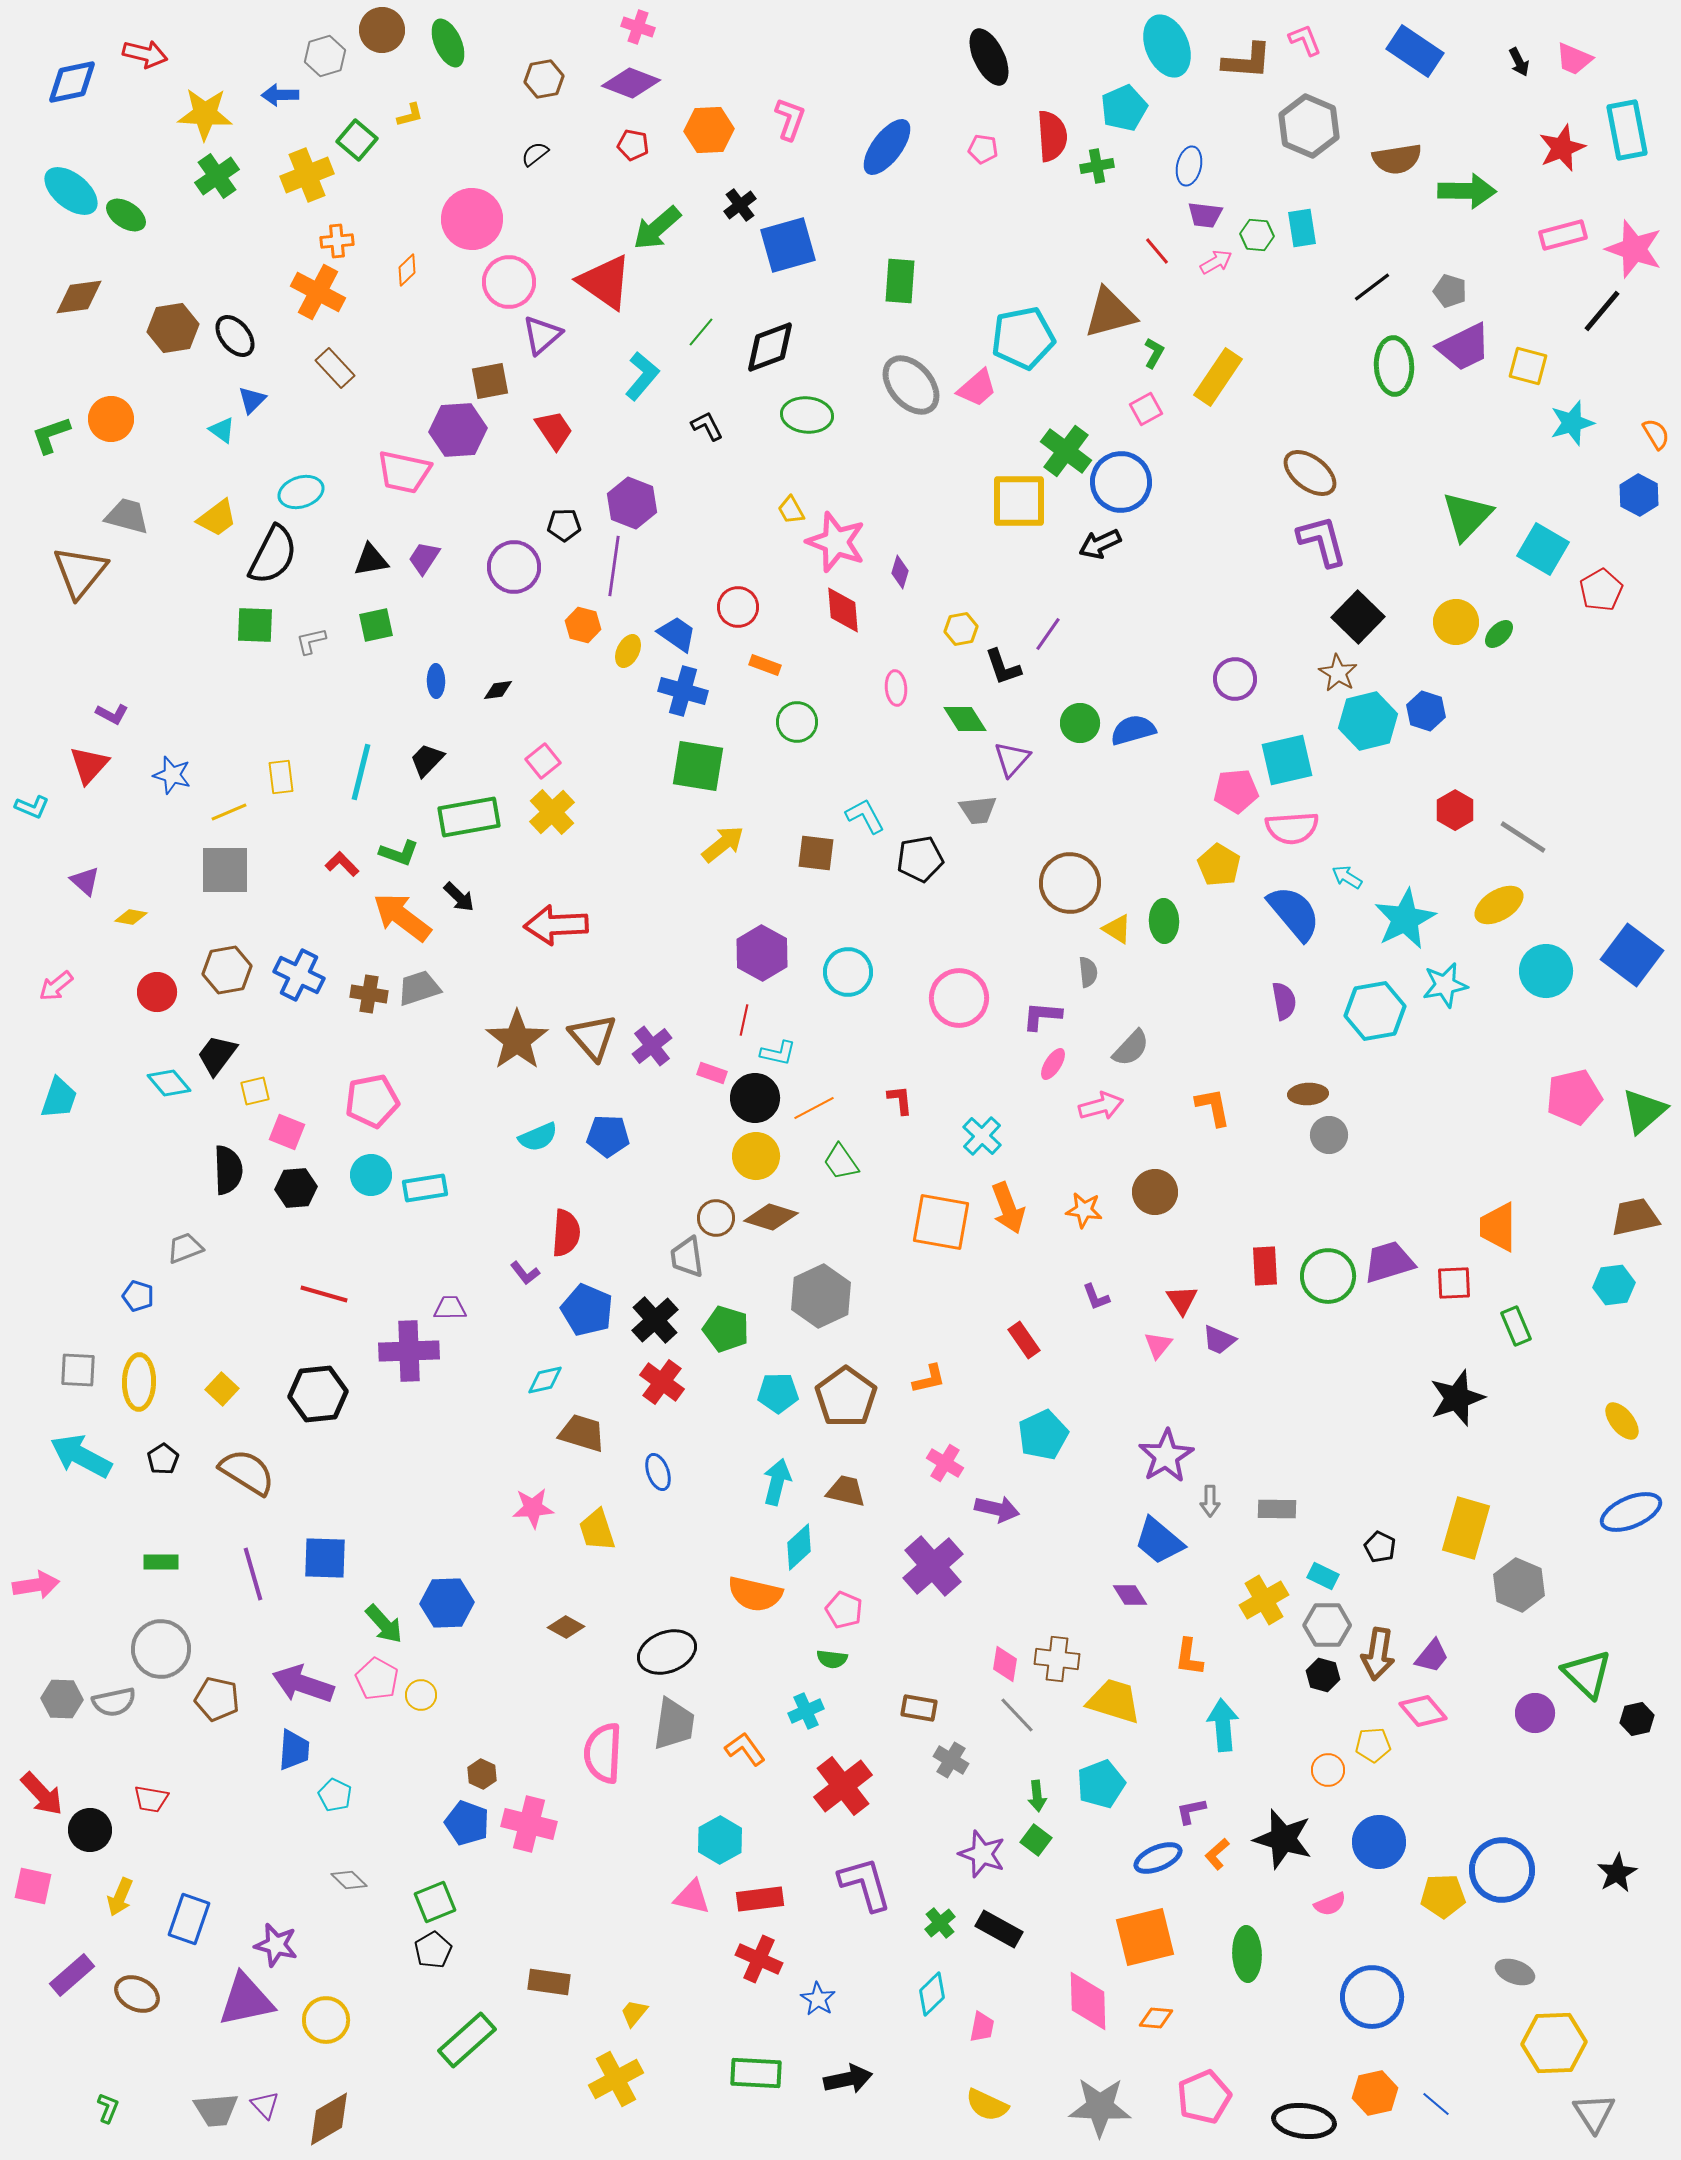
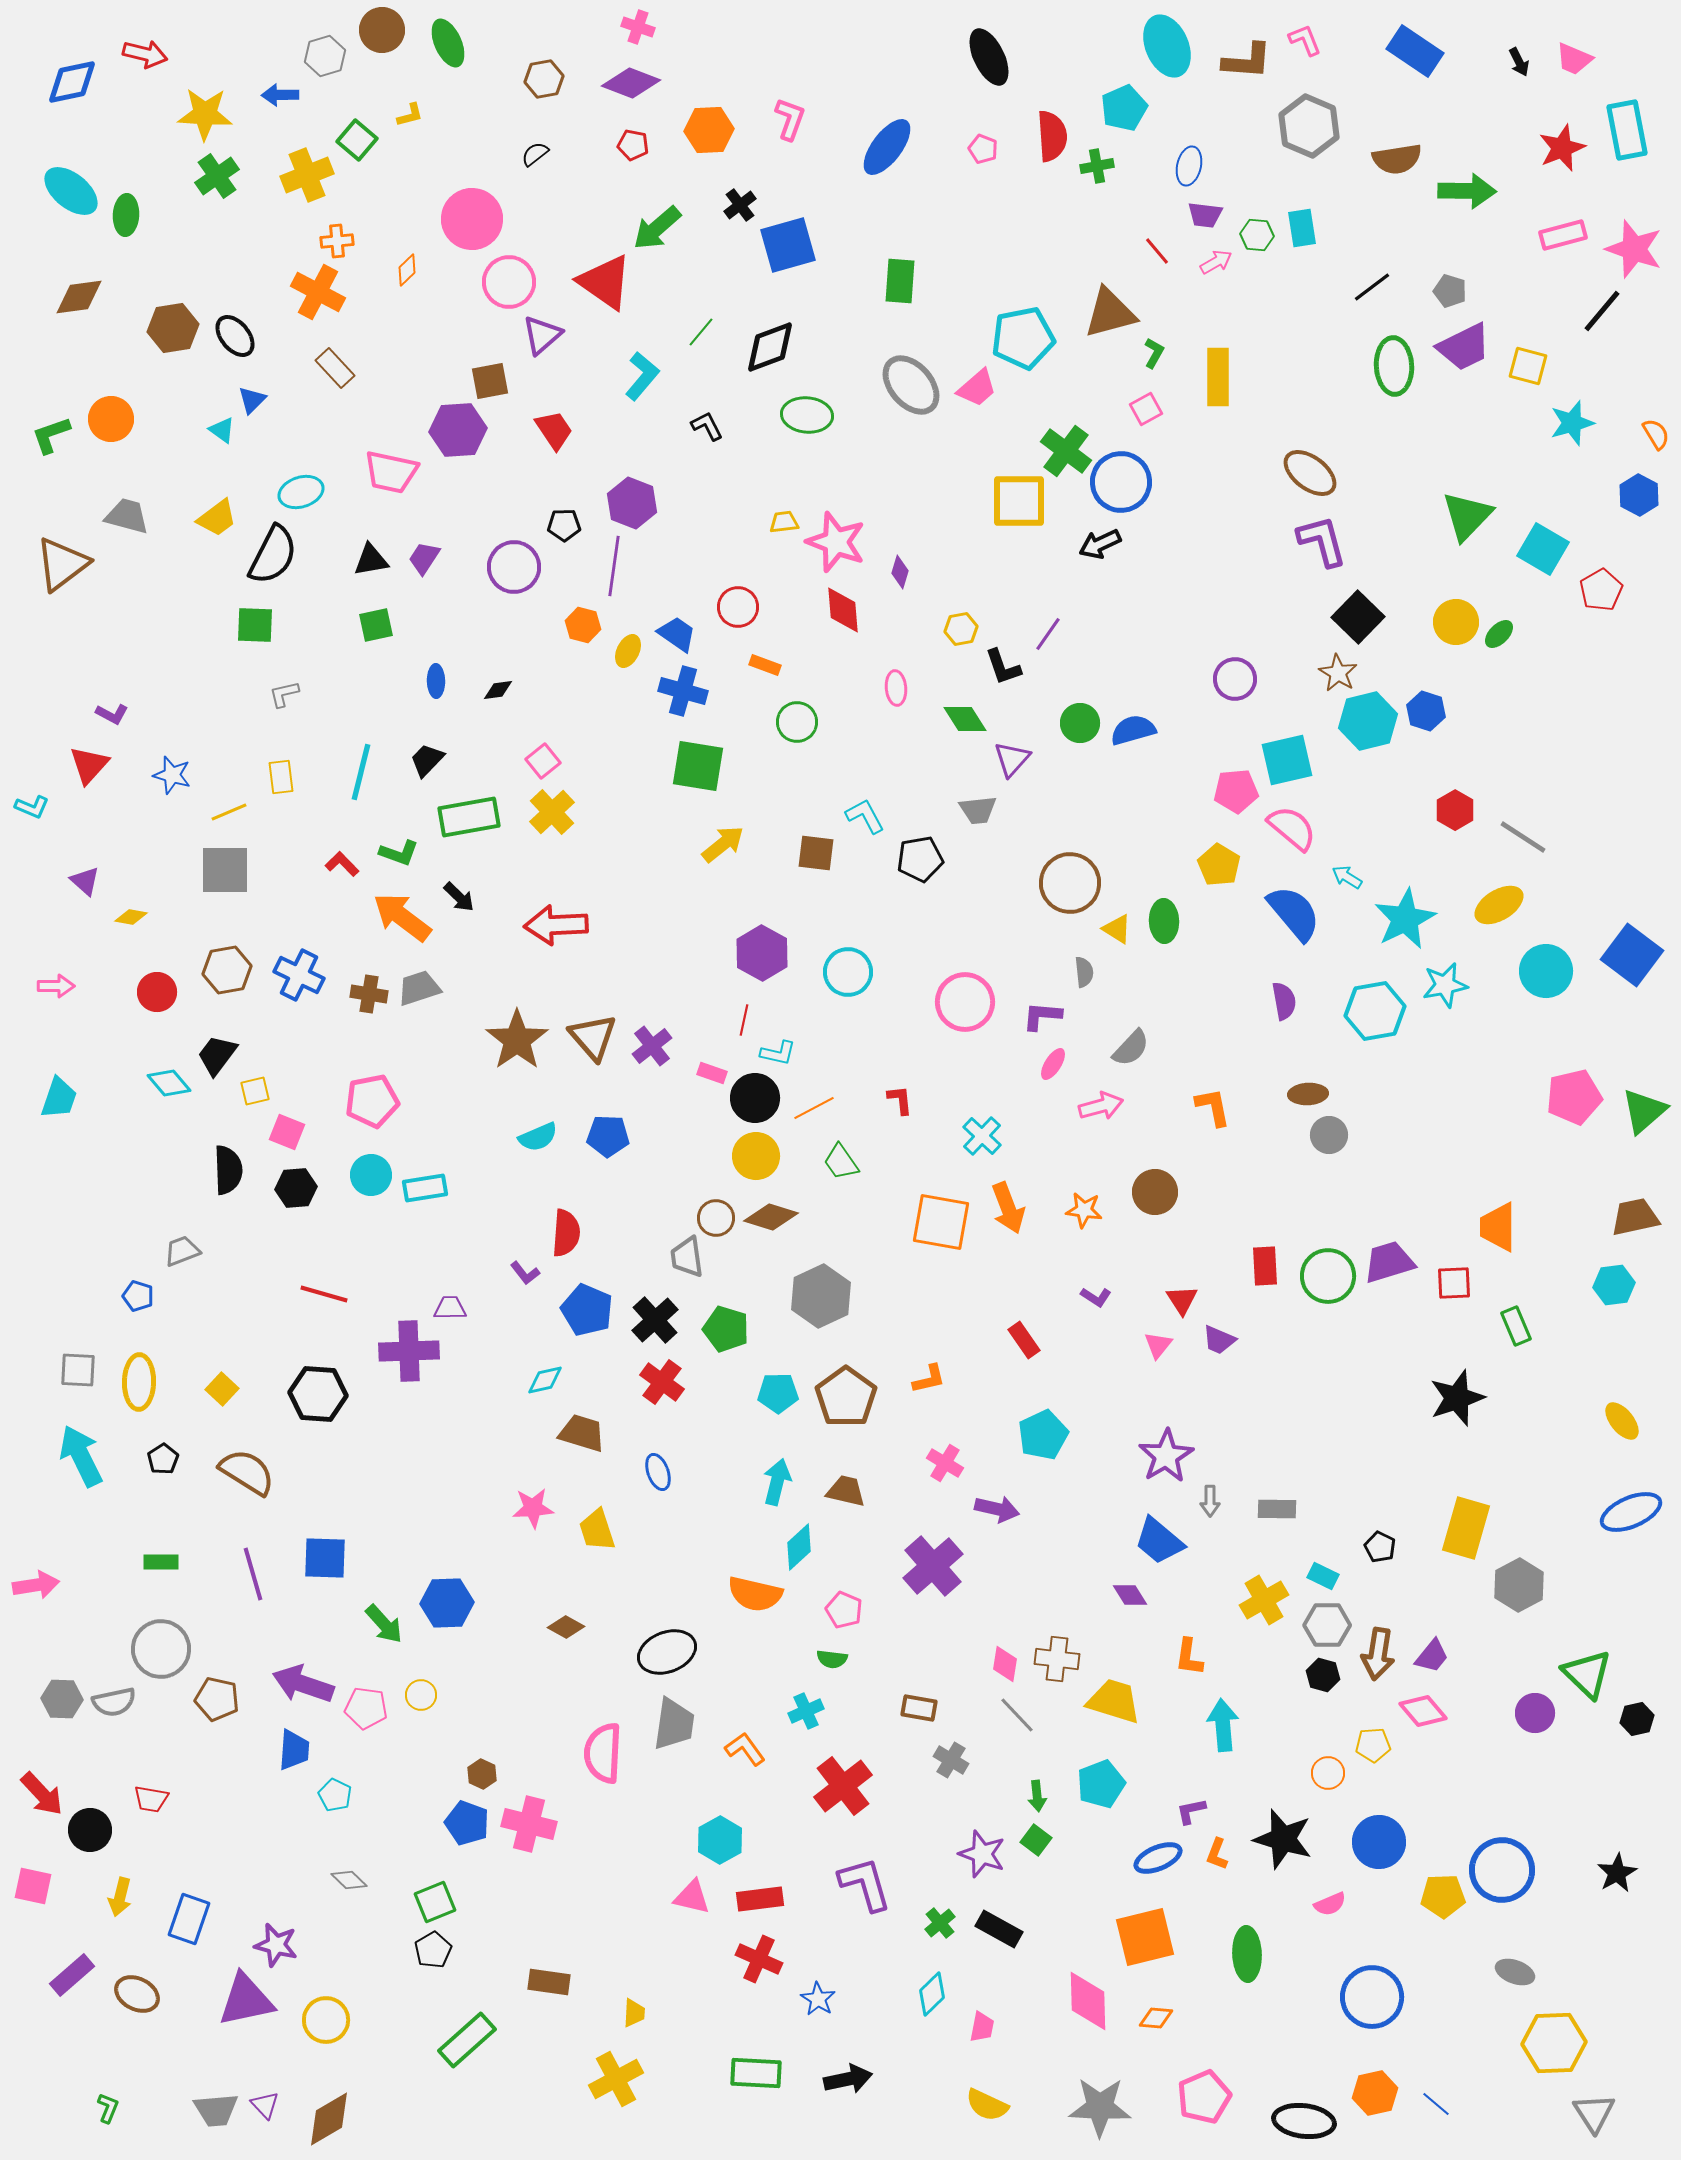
pink pentagon at (983, 149): rotated 12 degrees clockwise
green ellipse at (126, 215): rotated 60 degrees clockwise
yellow rectangle at (1218, 377): rotated 34 degrees counterclockwise
pink trapezoid at (404, 472): moved 13 px left
yellow trapezoid at (791, 510): moved 7 px left, 12 px down; rotated 112 degrees clockwise
brown triangle at (80, 572): moved 18 px left, 8 px up; rotated 14 degrees clockwise
gray L-shape at (311, 641): moved 27 px left, 53 px down
pink semicircle at (1292, 828): rotated 136 degrees counterclockwise
gray semicircle at (1088, 972): moved 4 px left
pink arrow at (56, 986): rotated 141 degrees counterclockwise
pink circle at (959, 998): moved 6 px right, 4 px down
gray trapezoid at (185, 1248): moved 3 px left, 3 px down
purple L-shape at (1096, 1297): rotated 36 degrees counterclockwise
black hexagon at (318, 1394): rotated 10 degrees clockwise
cyan arrow at (81, 1456): rotated 36 degrees clockwise
gray hexagon at (1519, 1585): rotated 9 degrees clockwise
pink pentagon at (377, 1679): moved 11 px left, 29 px down; rotated 21 degrees counterclockwise
orange circle at (1328, 1770): moved 3 px down
orange L-shape at (1217, 1854): rotated 28 degrees counterclockwise
yellow arrow at (120, 1897): rotated 9 degrees counterclockwise
yellow trapezoid at (634, 2013): rotated 144 degrees clockwise
